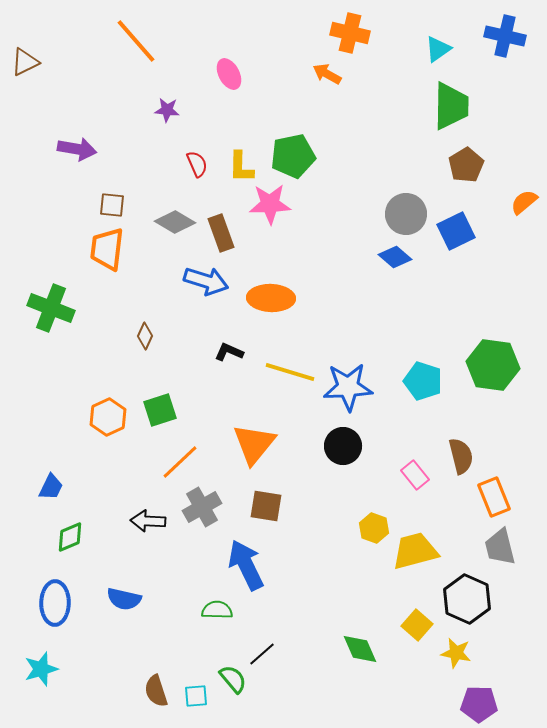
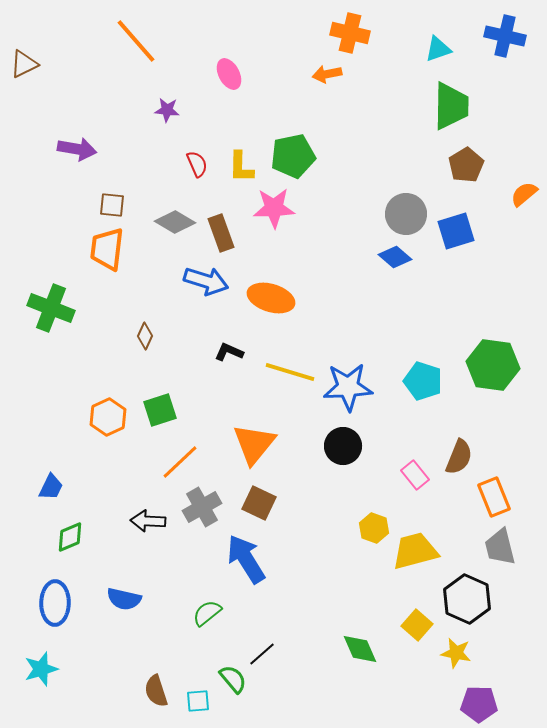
cyan triangle at (438, 49): rotated 16 degrees clockwise
brown triangle at (25, 62): moved 1 px left, 2 px down
orange arrow at (327, 74): rotated 40 degrees counterclockwise
orange semicircle at (524, 202): moved 8 px up
pink star at (270, 204): moved 4 px right, 4 px down
blue square at (456, 231): rotated 9 degrees clockwise
orange ellipse at (271, 298): rotated 15 degrees clockwise
brown semicircle at (461, 456): moved 2 px left, 1 px down; rotated 36 degrees clockwise
brown square at (266, 506): moved 7 px left, 3 px up; rotated 16 degrees clockwise
blue arrow at (246, 565): moved 6 px up; rotated 6 degrees counterclockwise
green semicircle at (217, 610): moved 10 px left, 3 px down; rotated 40 degrees counterclockwise
cyan square at (196, 696): moved 2 px right, 5 px down
